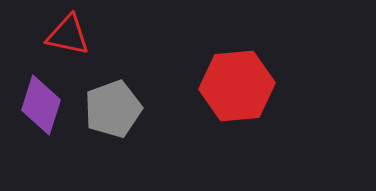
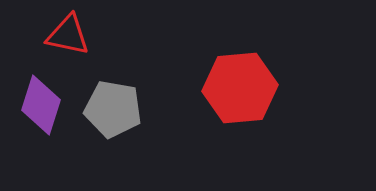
red hexagon: moved 3 px right, 2 px down
gray pentagon: rotated 30 degrees clockwise
